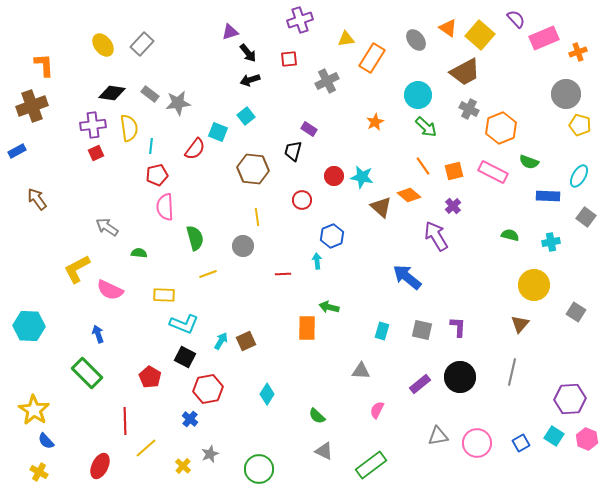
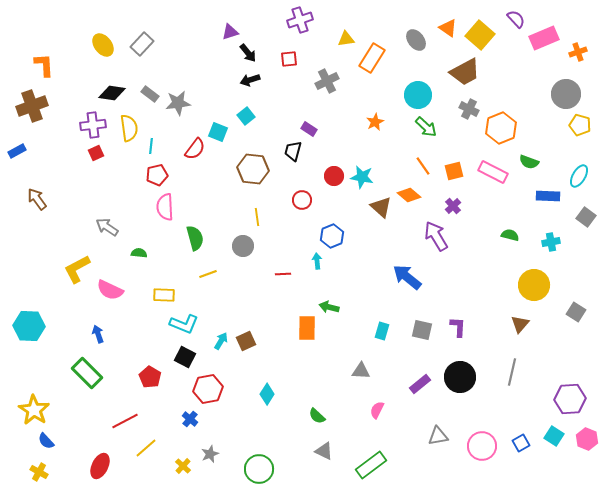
red line at (125, 421): rotated 64 degrees clockwise
pink circle at (477, 443): moved 5 px right, 3 px down
